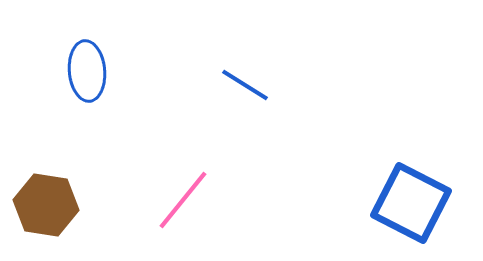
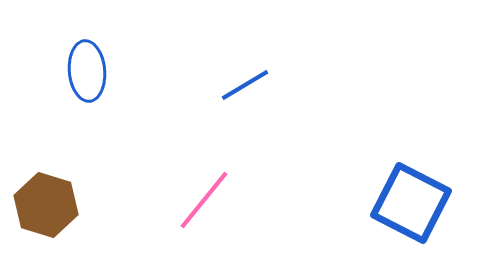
blue line: rotated 63 degrees counterclockwise
pink line: moved 21 px right
brown hexagon: rotated 8 degrees clockwise
